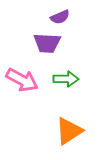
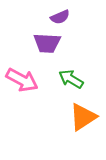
green arrow: moved 5 px right; rotated 150 degrees counterclockwise
orange triangle: moved 14 px right, 14 px up
